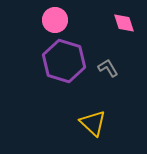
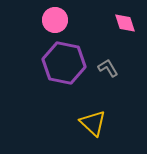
pink diamond: moved 1 px right
purple hexagon: moved 2 px down; rotated 6 degrees counterclockwise
